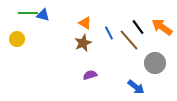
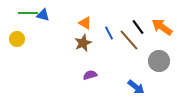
gray circle: moved 4 px right, 2 px up
